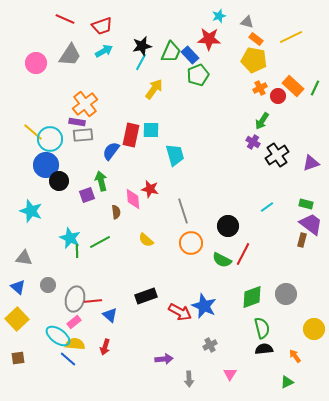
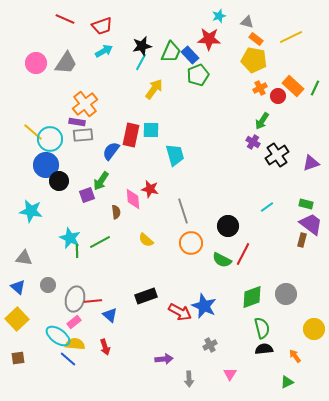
gray trapezoid at (70, 55): moved 4 px left, 8 px down
green arrow at (101, 181): rotated 132 degrees counterclockwise
cyan star at (31, 211): rotated 10 degrees counterclockwise
red arrow at (105, 347): rotated 35 degrees counterclockwise
